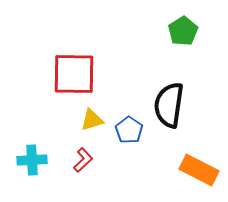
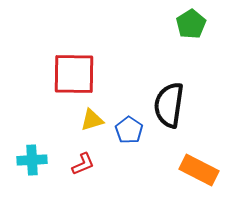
green pentagon: moved 8 px right, 7 px up
red L-shape: moved 4 px down; rotated 20 degrees clockwise
